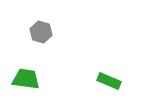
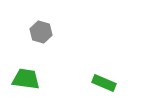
green rectangle: moved 5 px left, 2 px down
